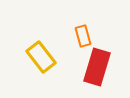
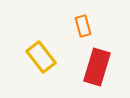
orange rectangle: moved 10 px up
